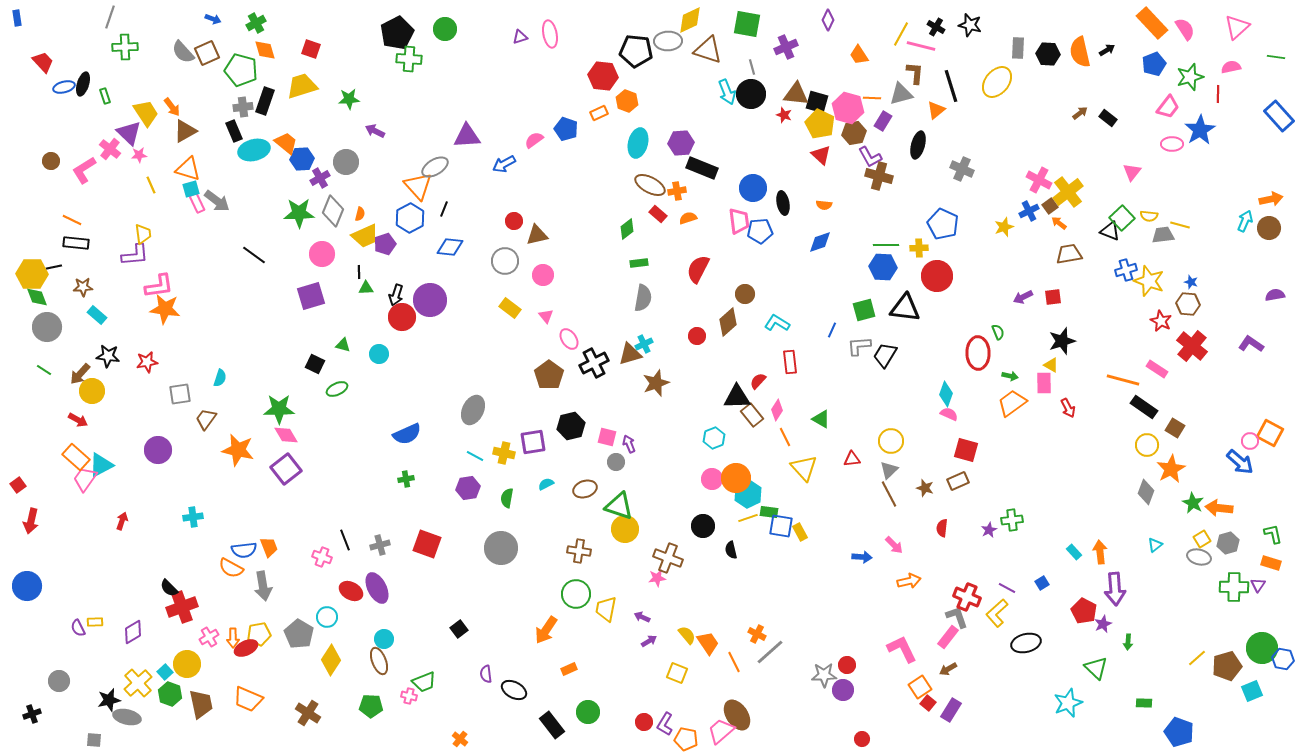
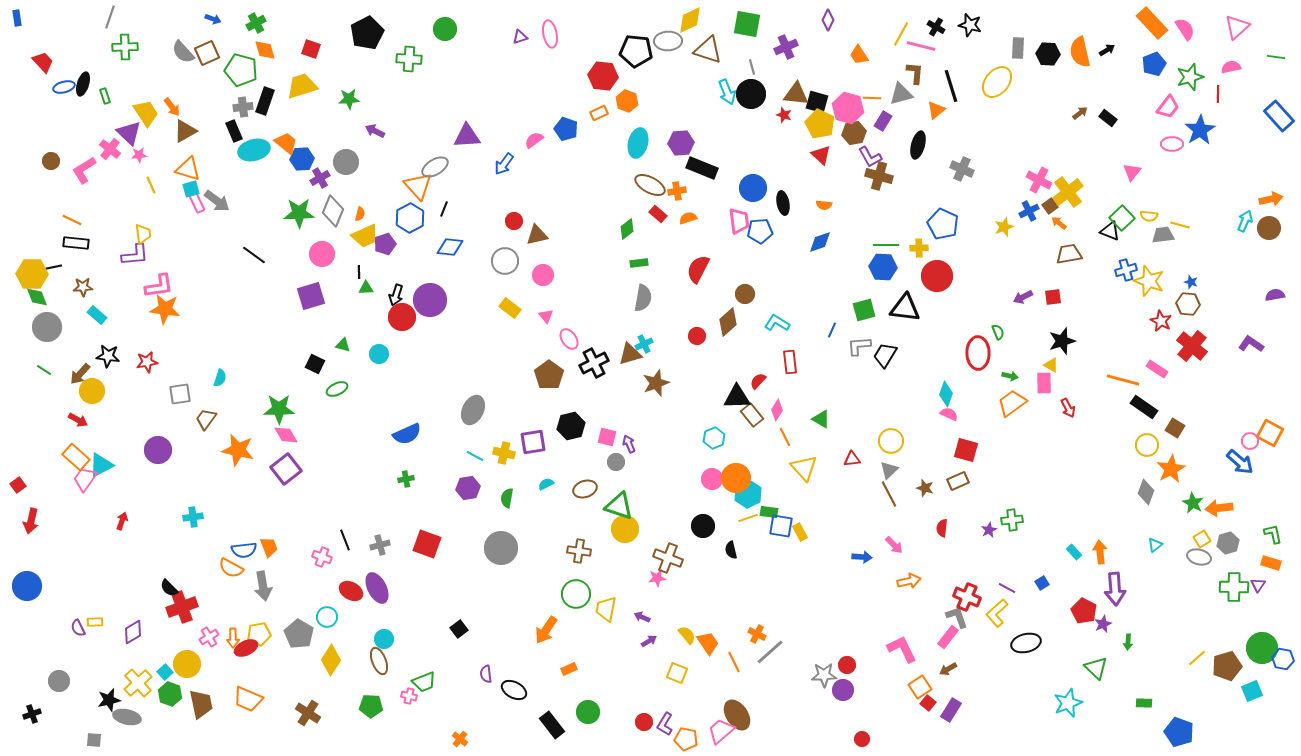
black pentagon at (397, 33): moved 30 px left
blue arrow at (504, 164): rotated 25 degrees counterclockwise
orange arrow at (1219, 508): rotated 12 degrees counterclockwise
